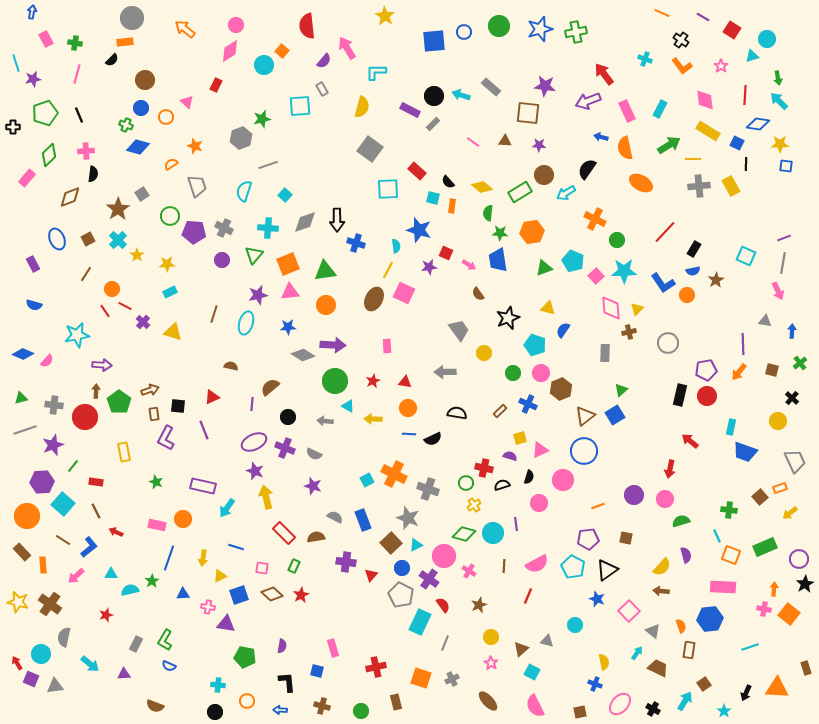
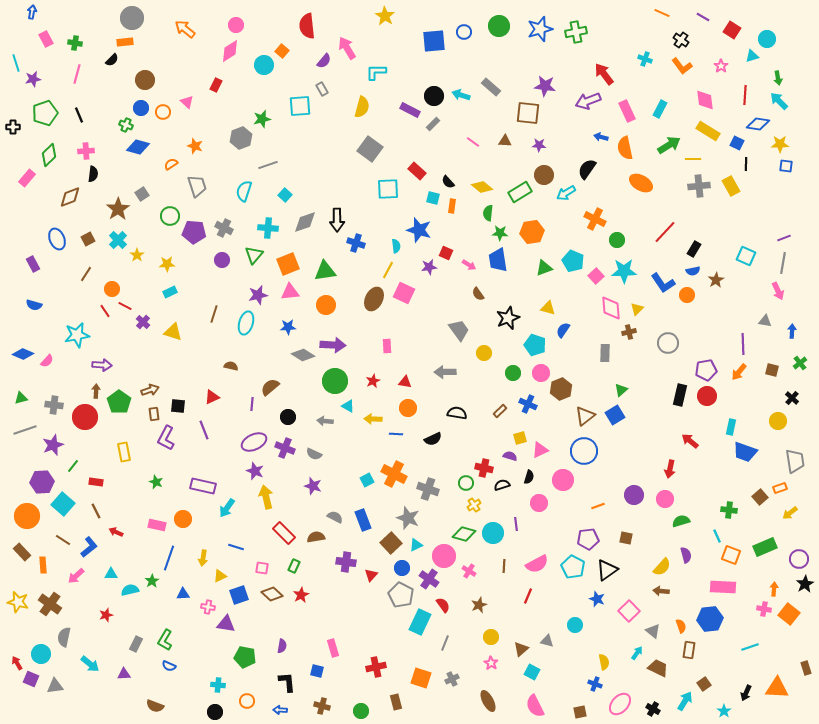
orange circle at (166, 117): moved 3 px left, 5 px up
blue line at (409, 434): moved 13 px left
gray trapezoid at (795, 461): rotated 15 degrees clockwise
brown ellipse at (488, 701): rotated 15 degrees clockwise
